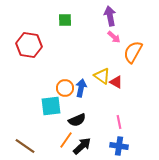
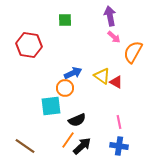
blue arrow: moved 8 px left, 15 px up; rotated 54 degrees clockwise
orange line: moved 2 px right
